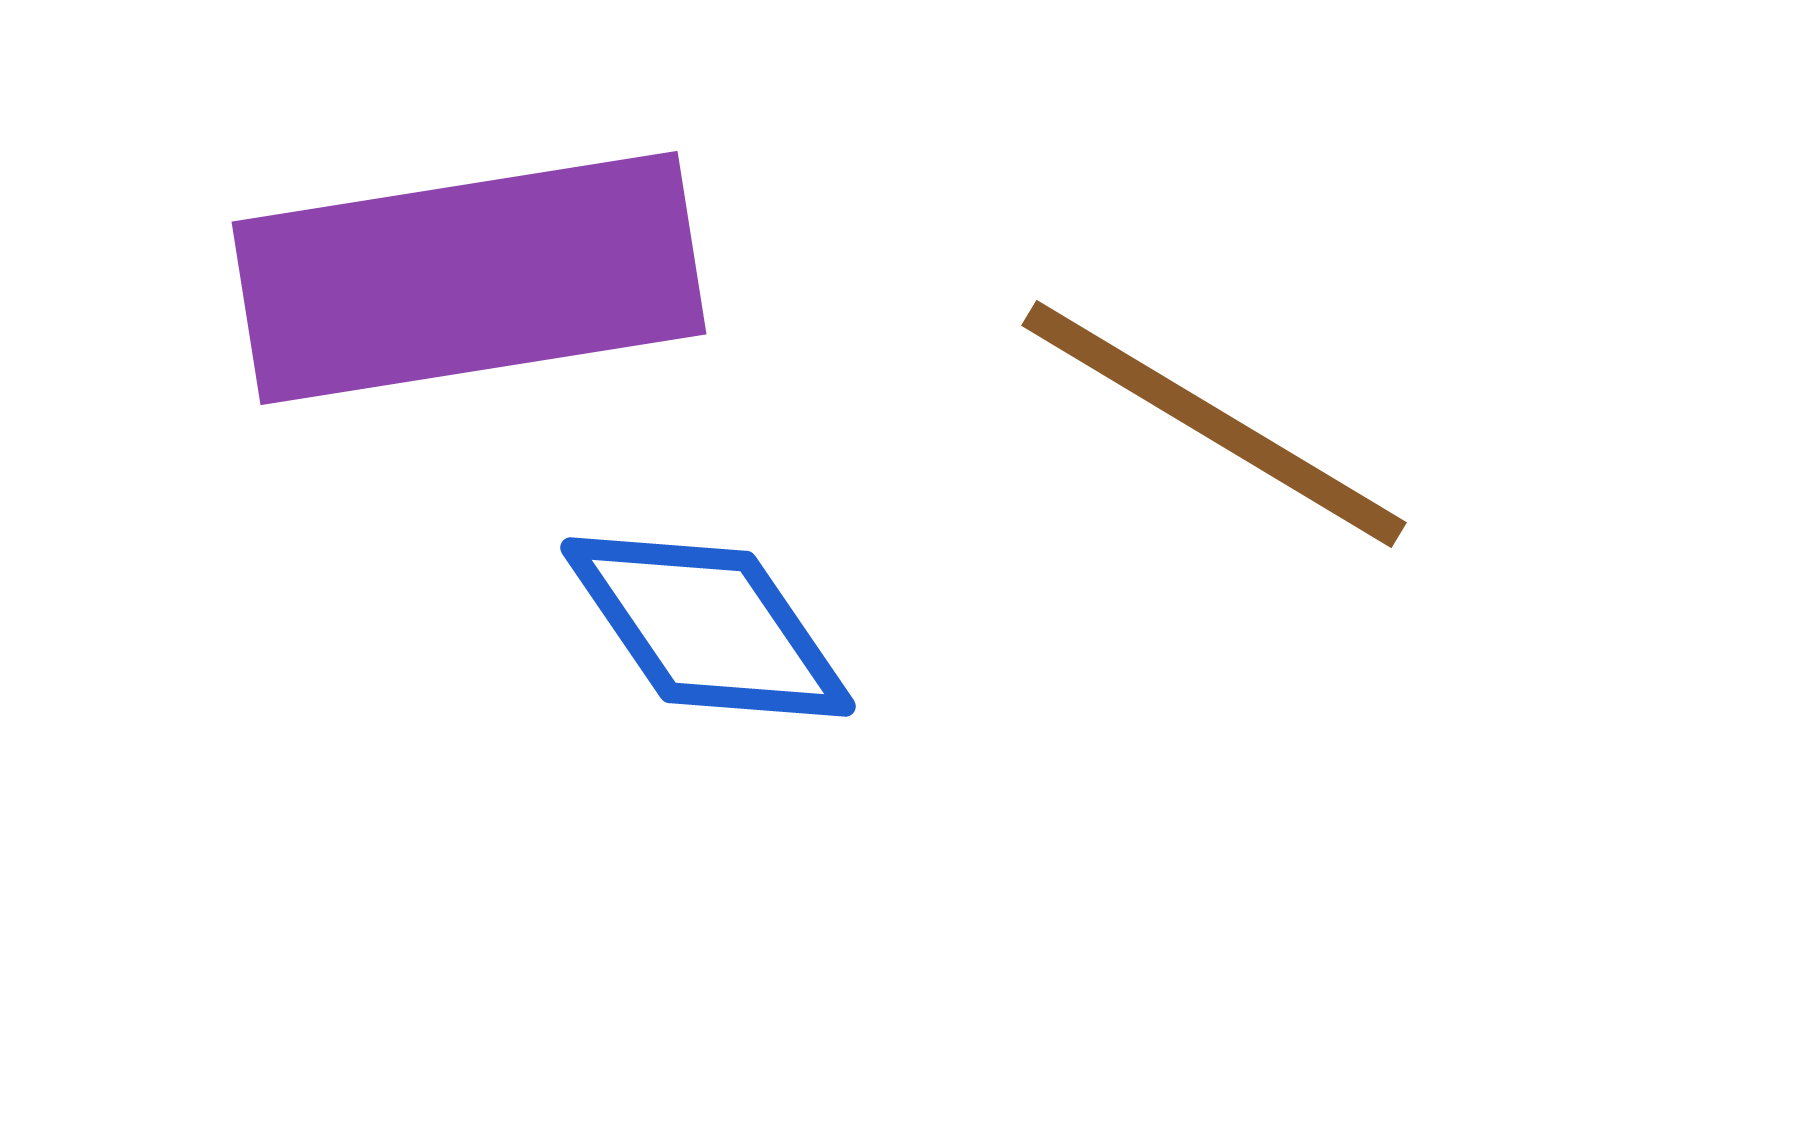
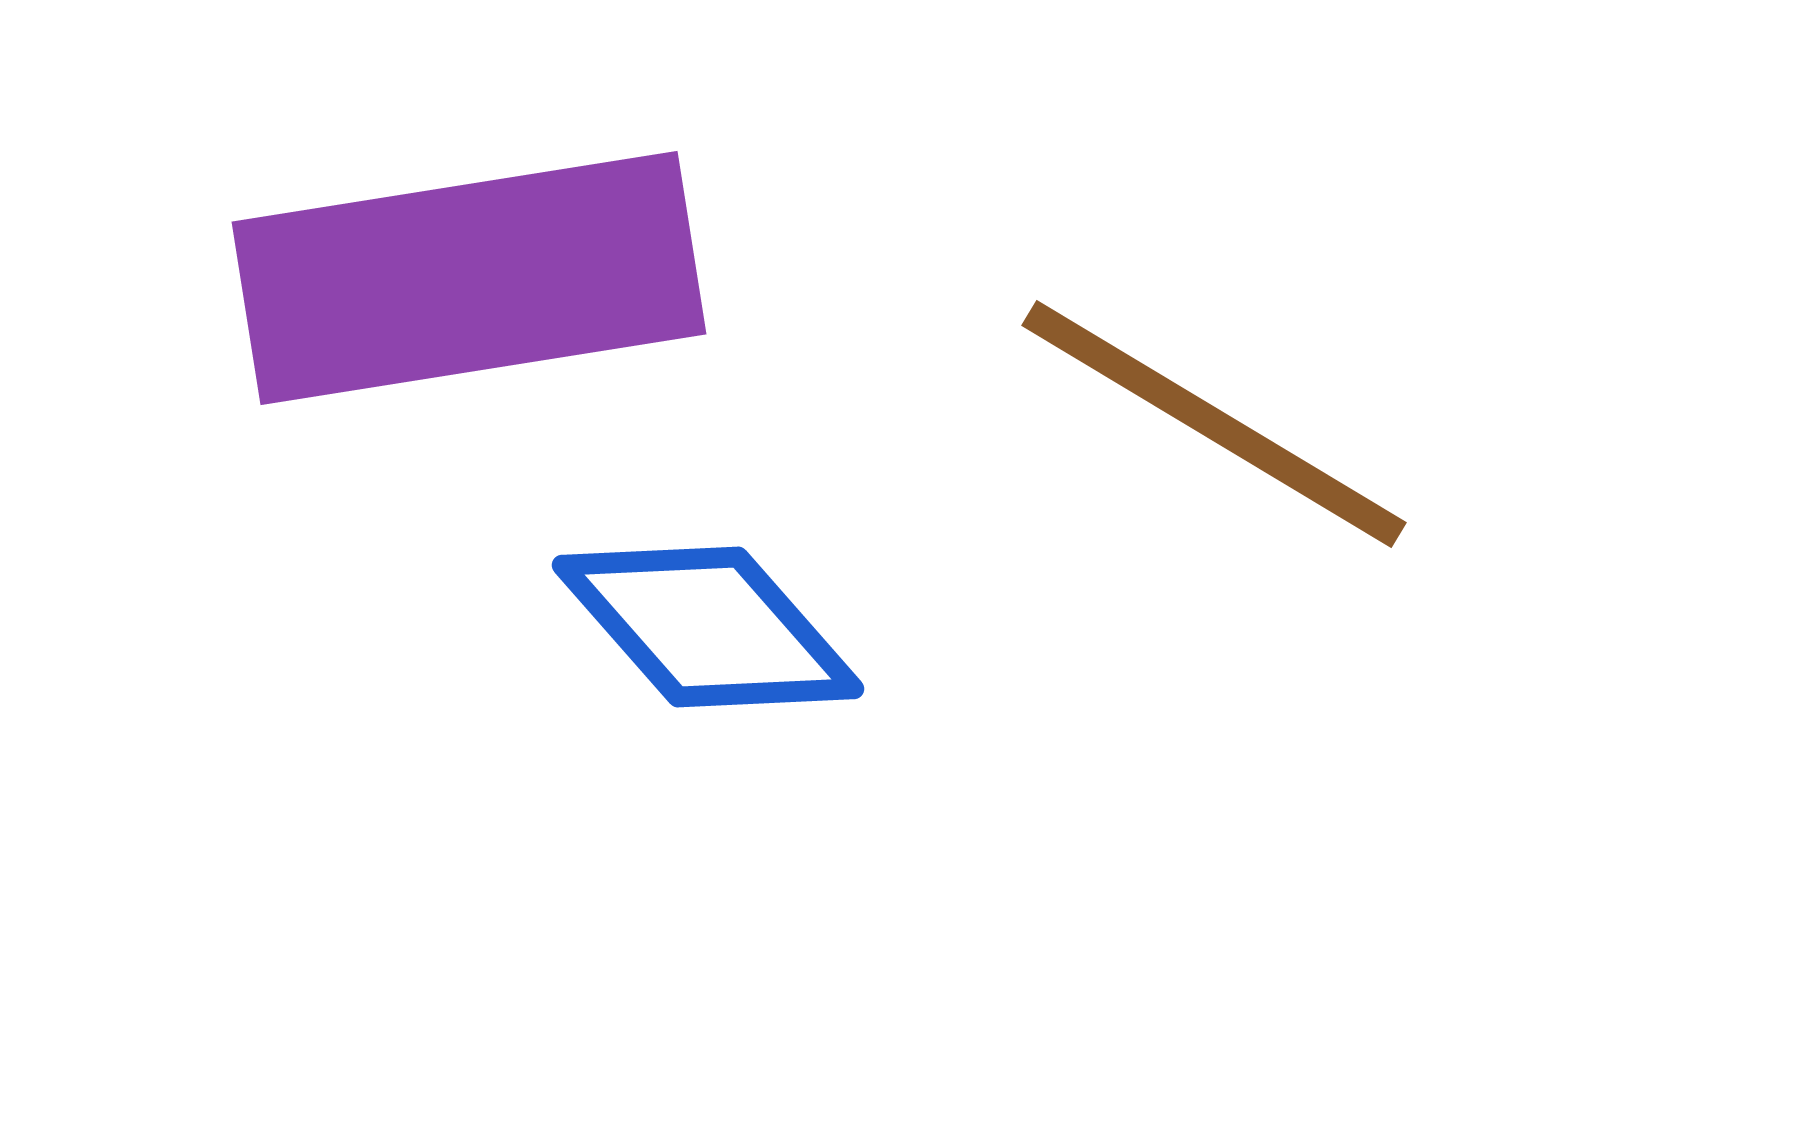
blue diamond: rotated 7 degrees counterclockwise
